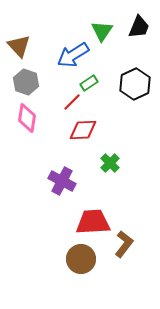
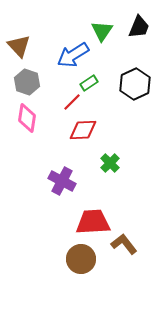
gray hexagon: moved 1 px right
brown L-shape: rotated 76 degrees counterclockwise
